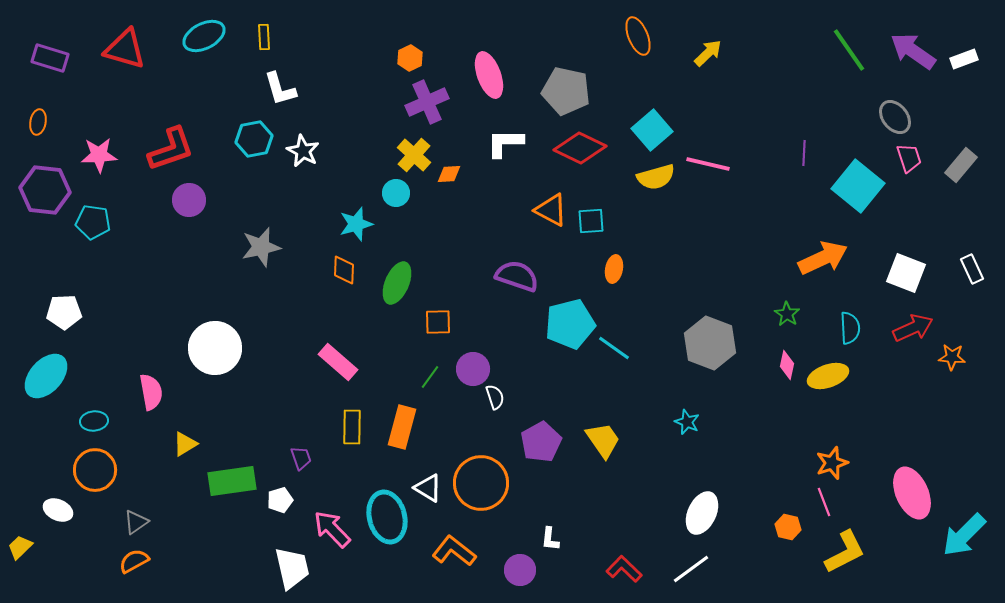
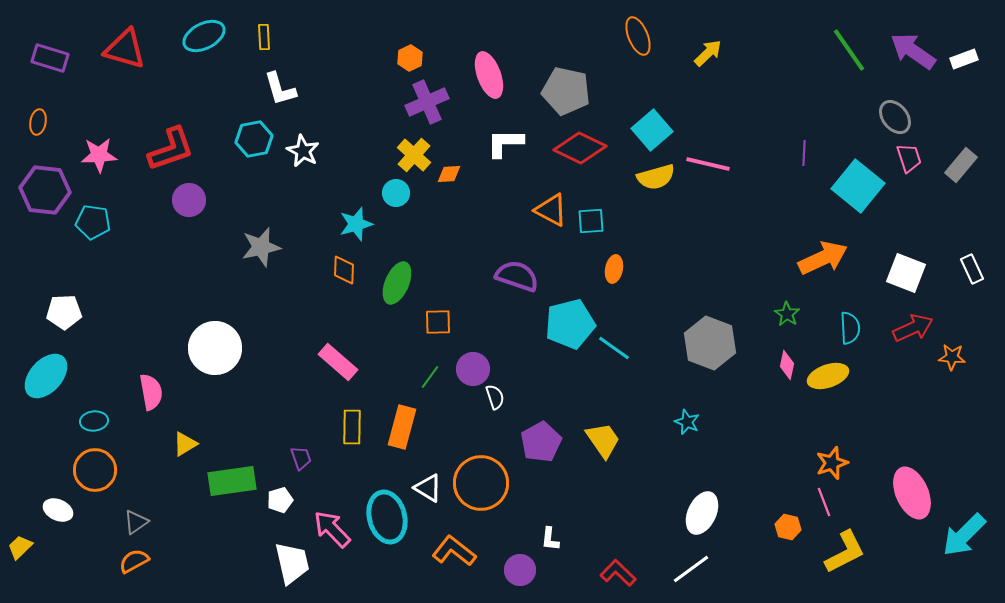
white trapezoid at (292, 568): moved 5 px up
red L-shape at (624, 569): moved 6 px left, 4 px down
